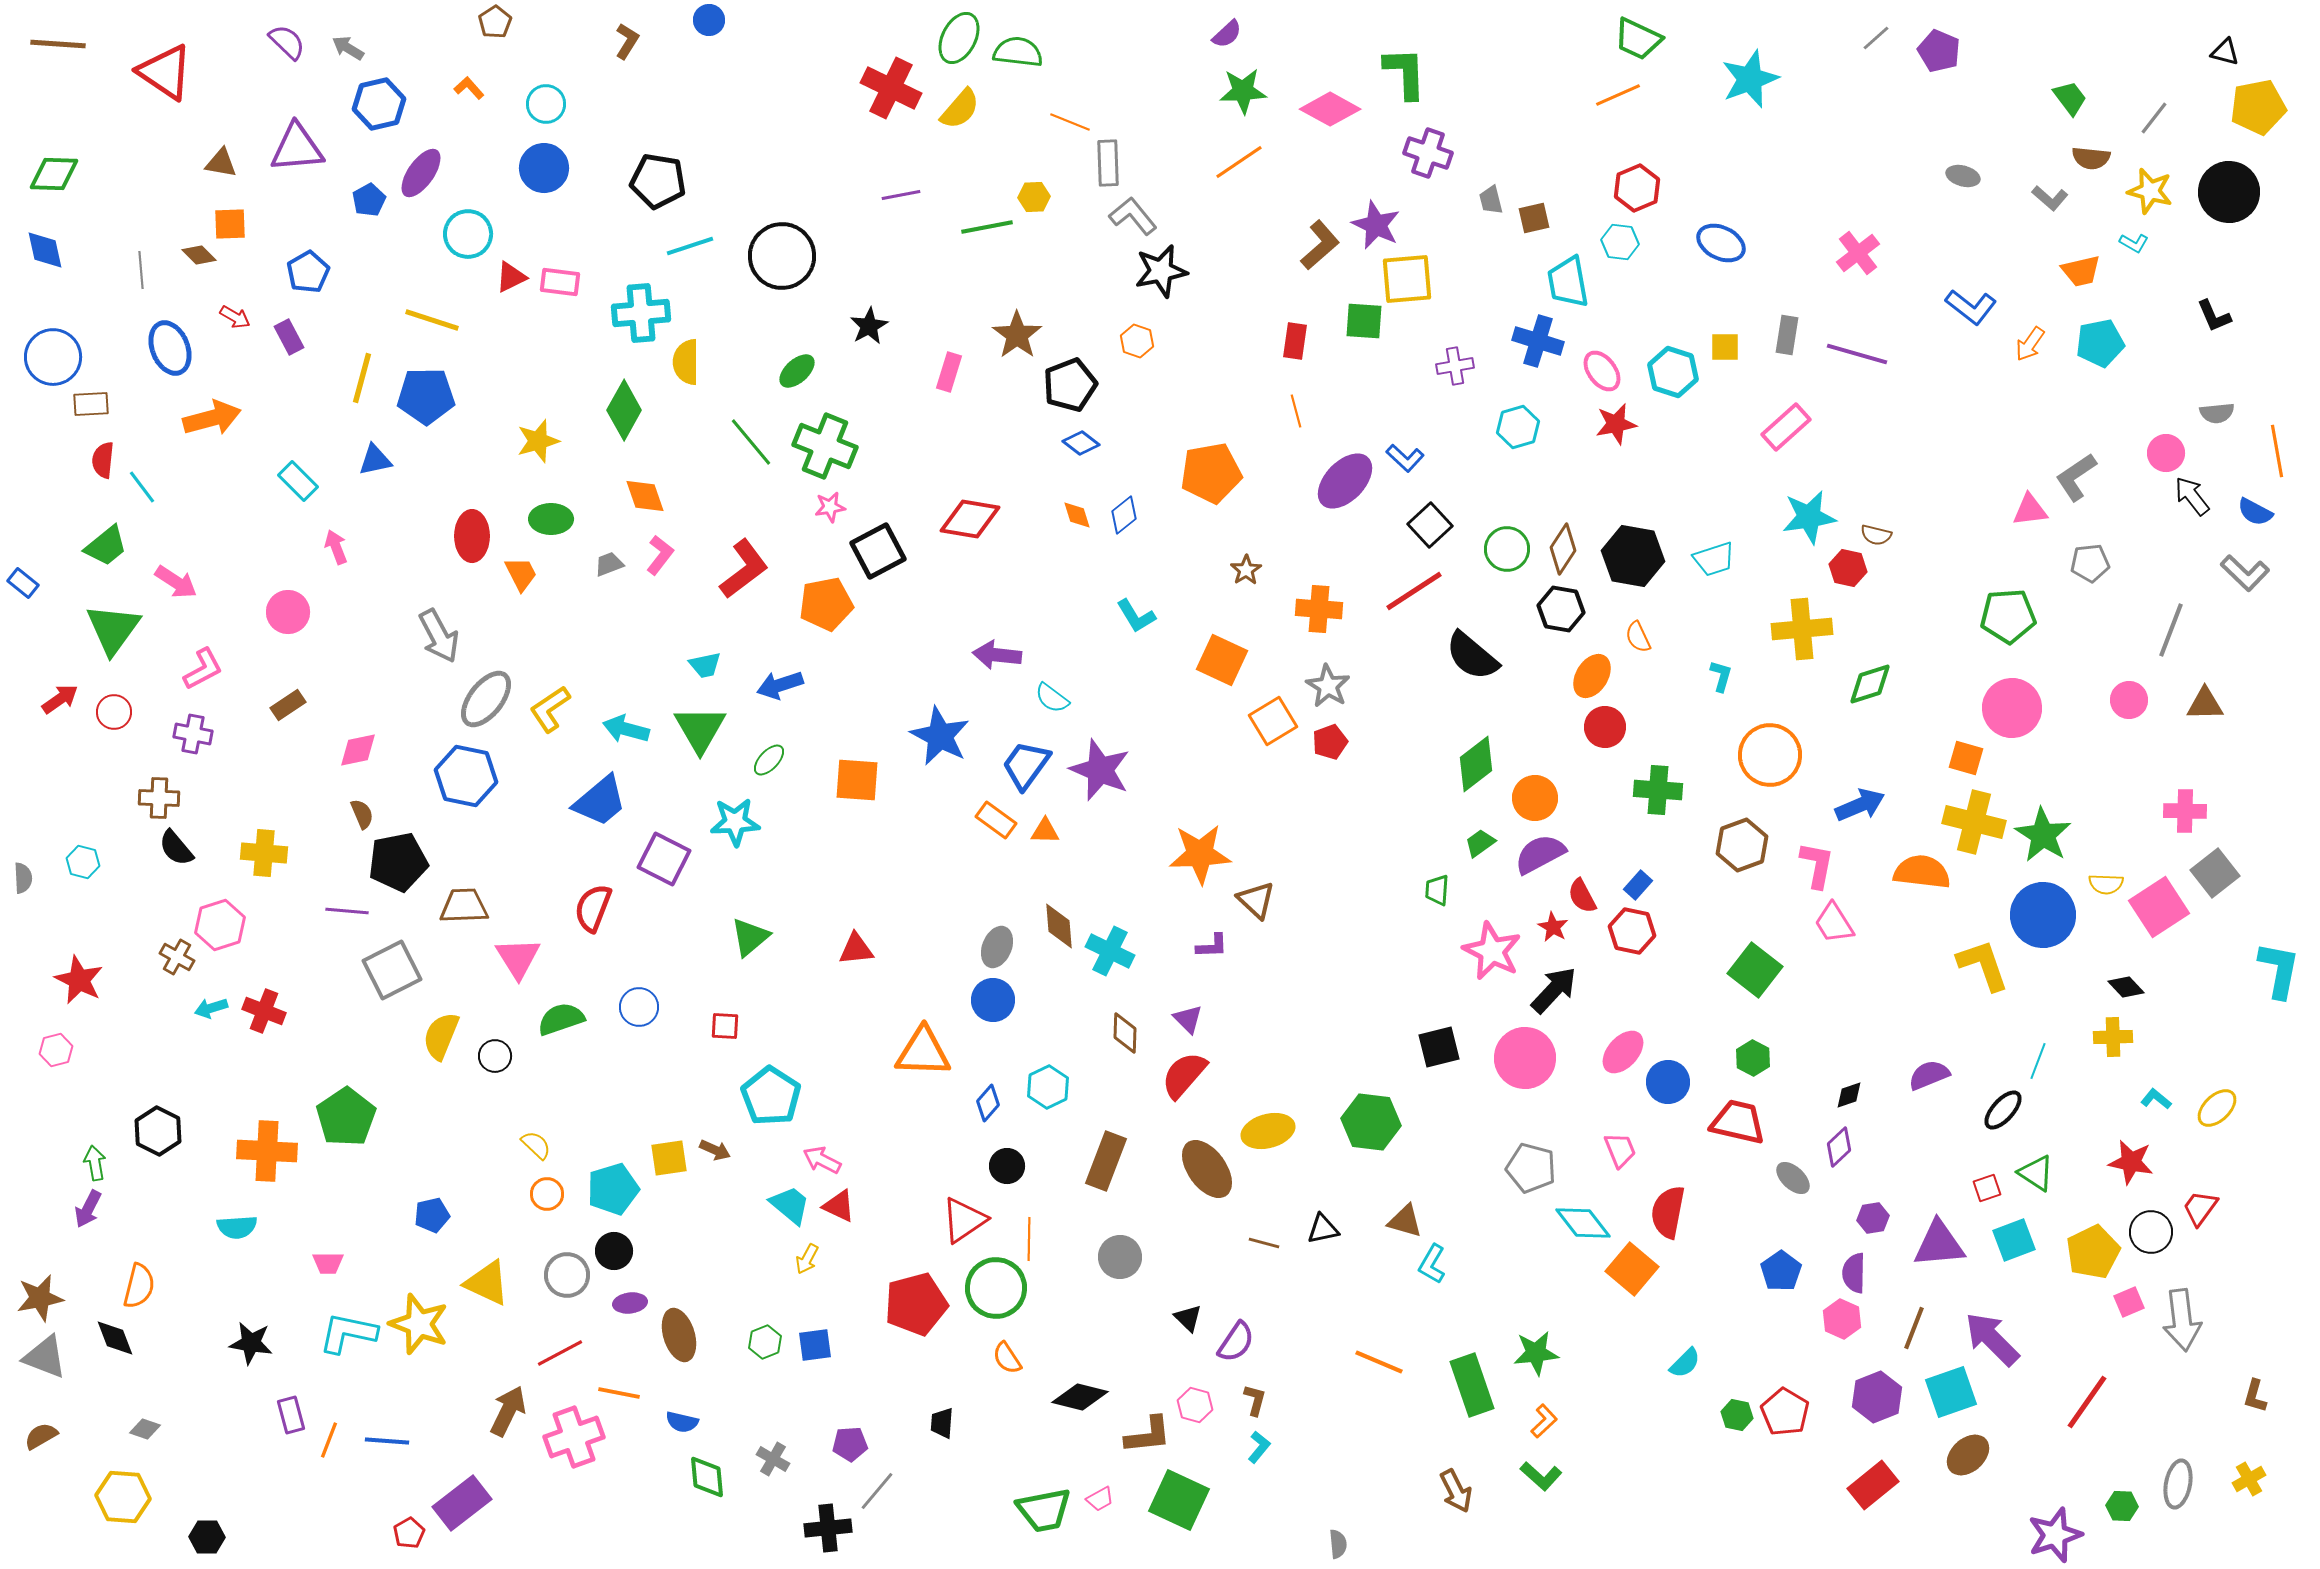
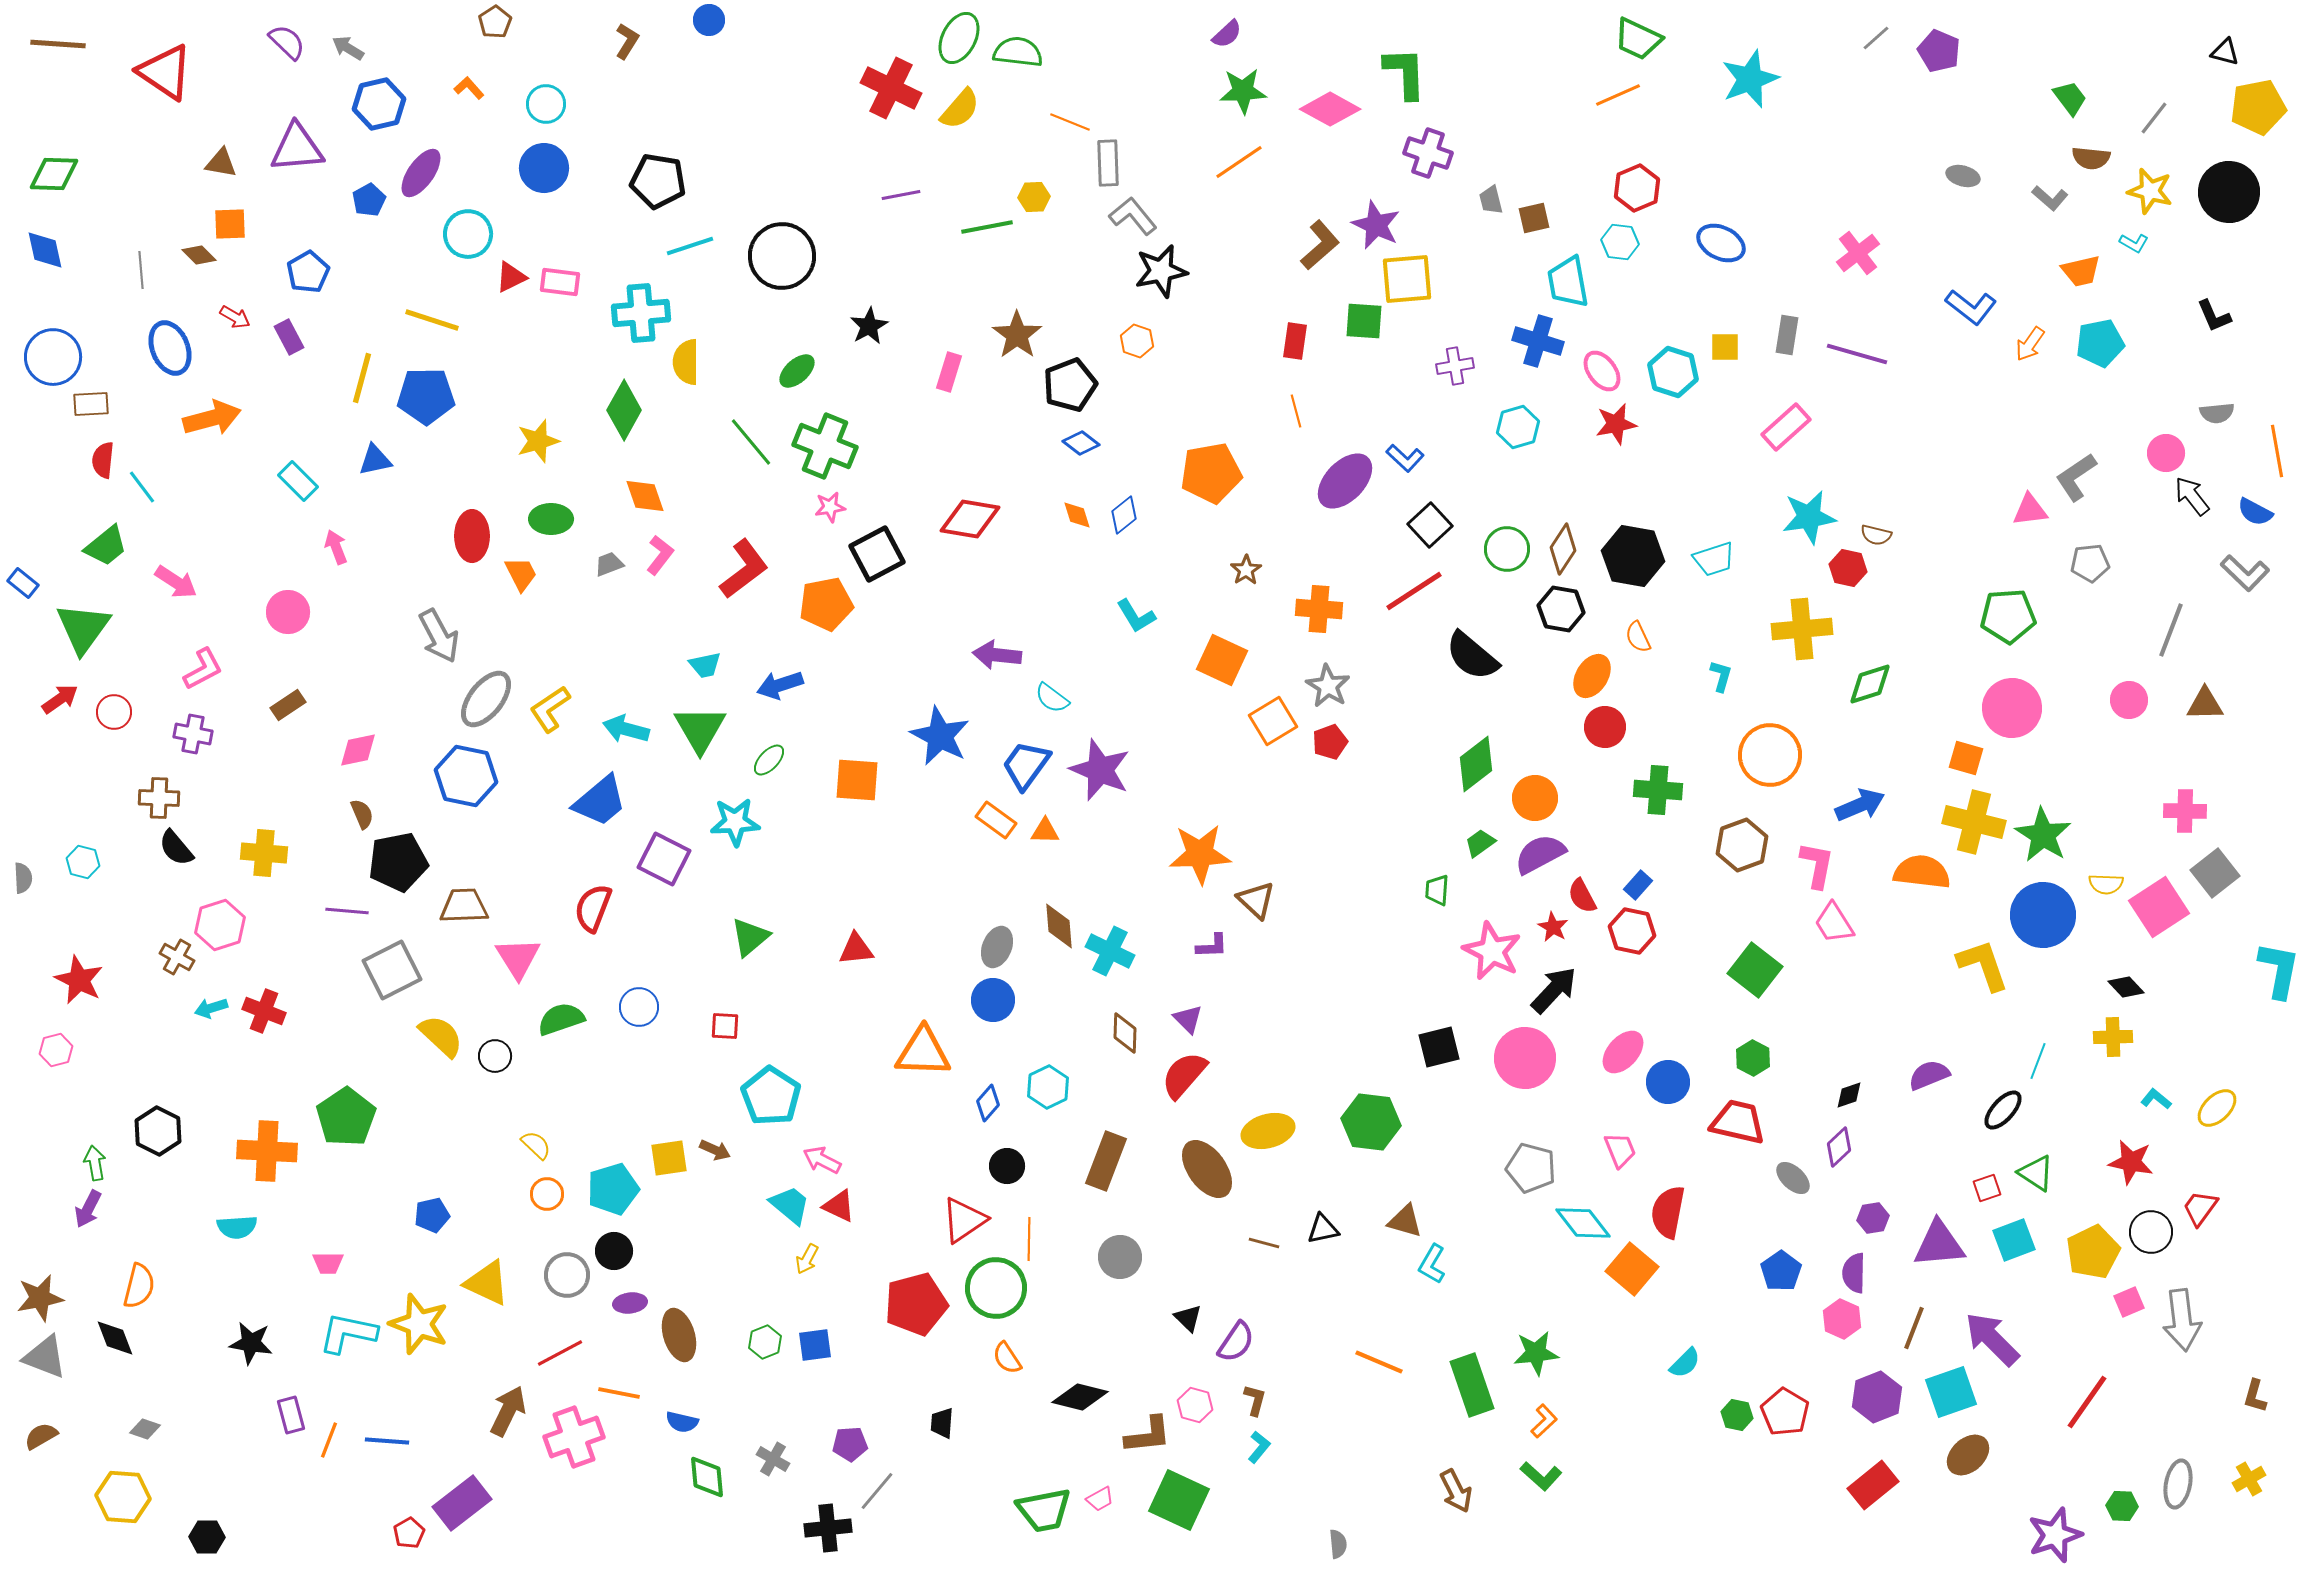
black square at (878, 551): moved 1 px left, 3 px down
green triangle at (113, 629): moved 30 px left, 1 px up
yellow semicircle at (441, 1036): rotated 111 degrees clockwise
